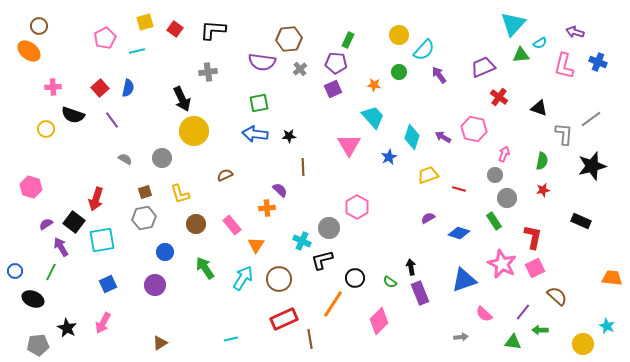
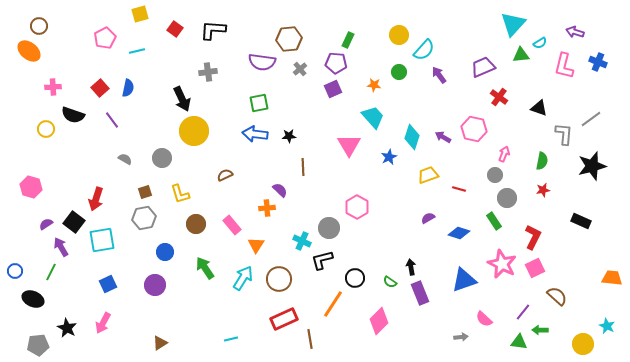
yellow square at (145, 22): moved 5 px left, 8 px up
red L-shape at (533, 237): rotated 15 degrees clockwise
pink semicircle at (484, 314): moved 5 px down
green triangle at (513, 342): moved 6 px right
